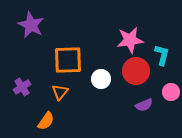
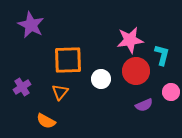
orange semicircle: rotated 84 degrees clockwise
